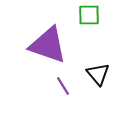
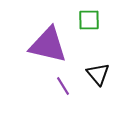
green square: moved 5 px down
purple triangle: rotated 6 degrees counterclockwise
